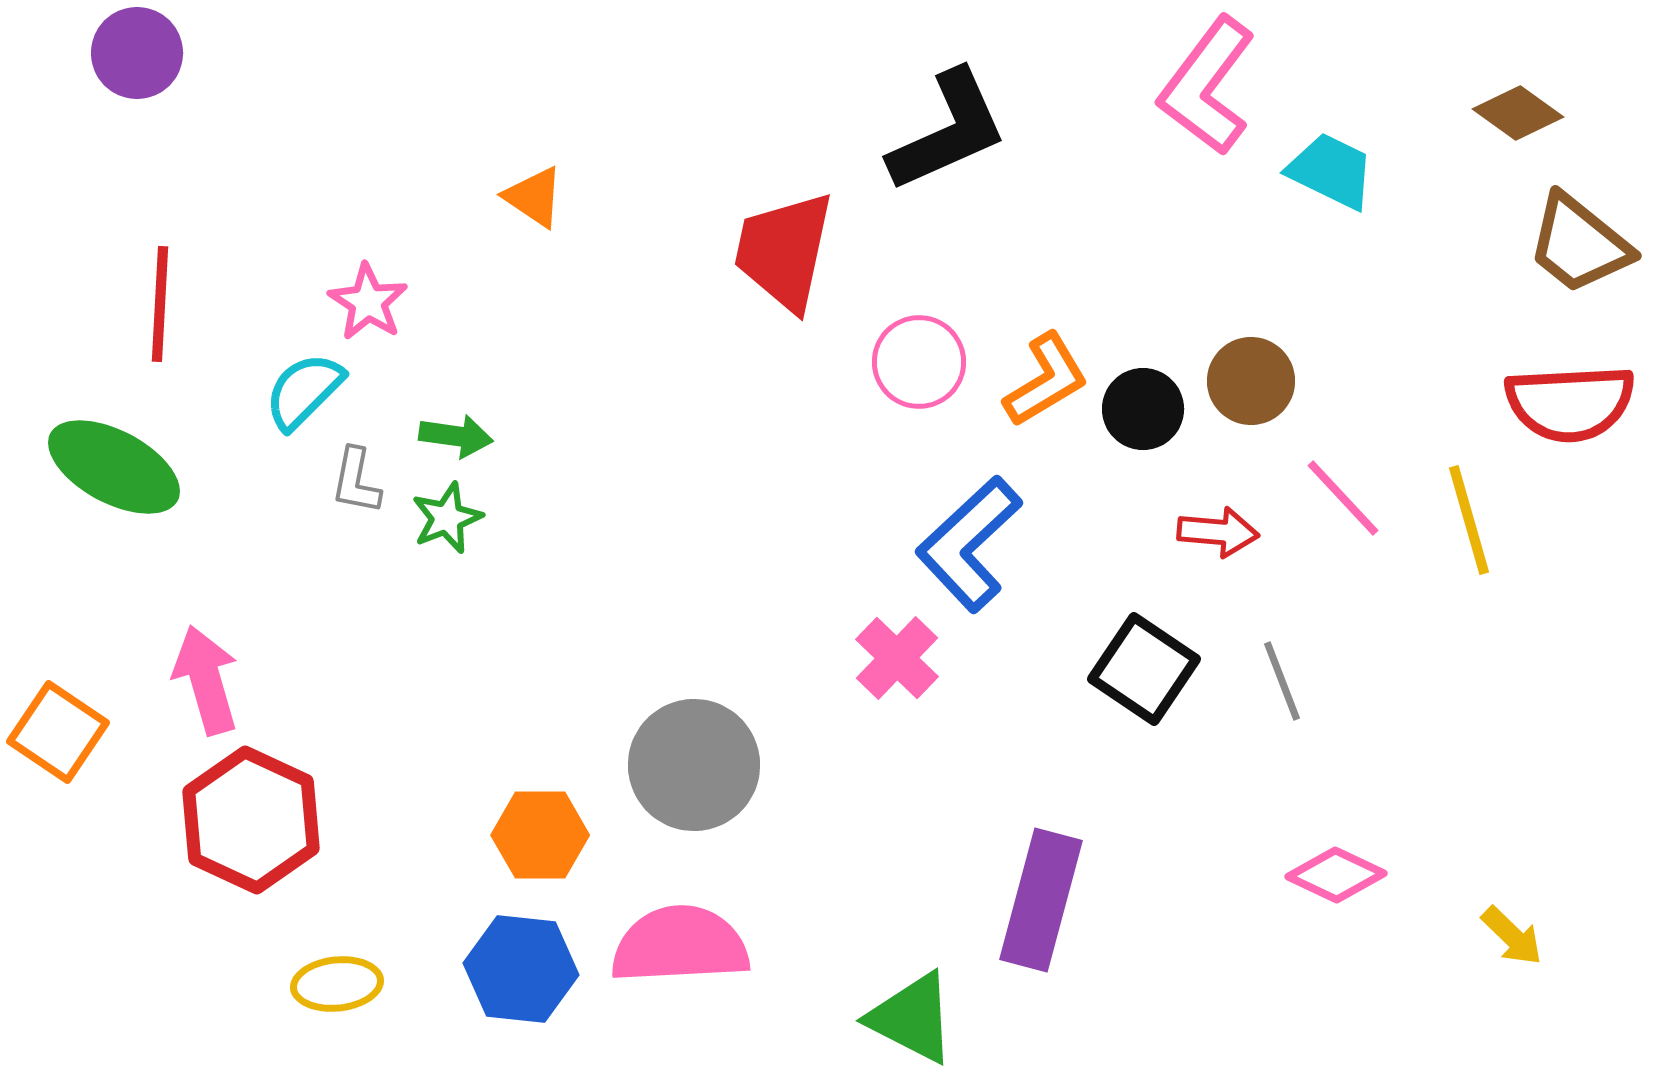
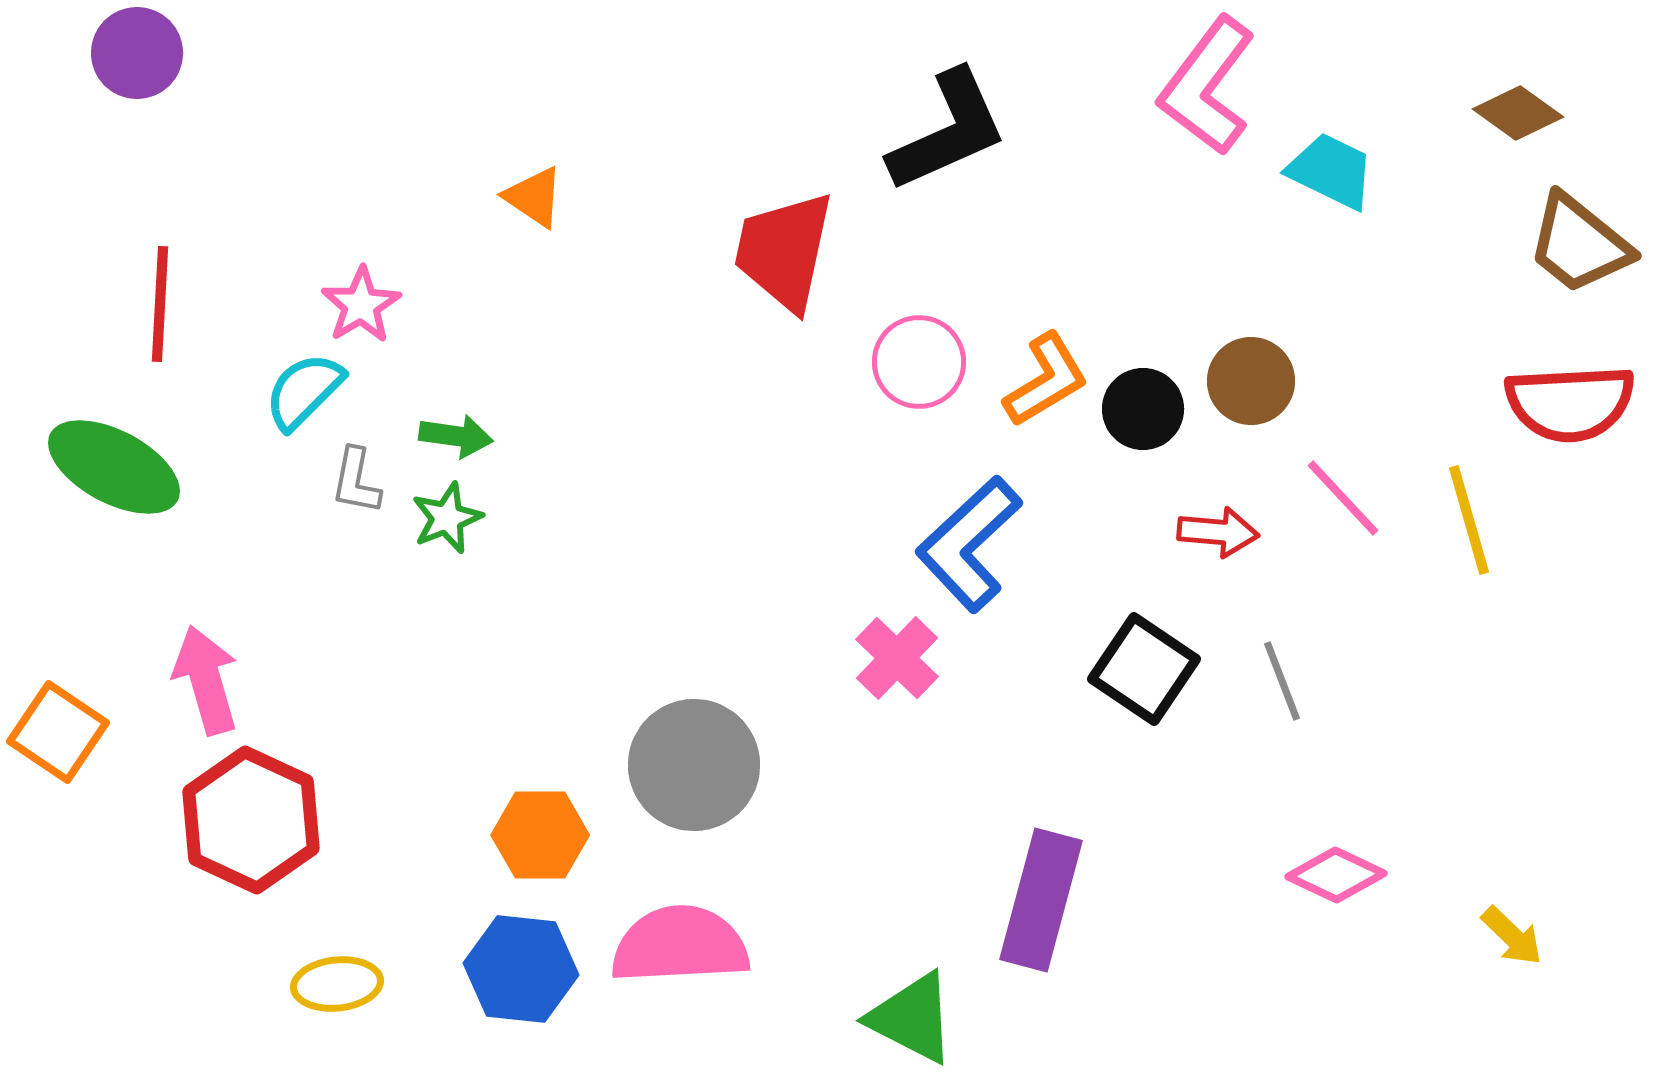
pink star: moved 7 px left, 3 px down; rotated 8 degrees clockwise
